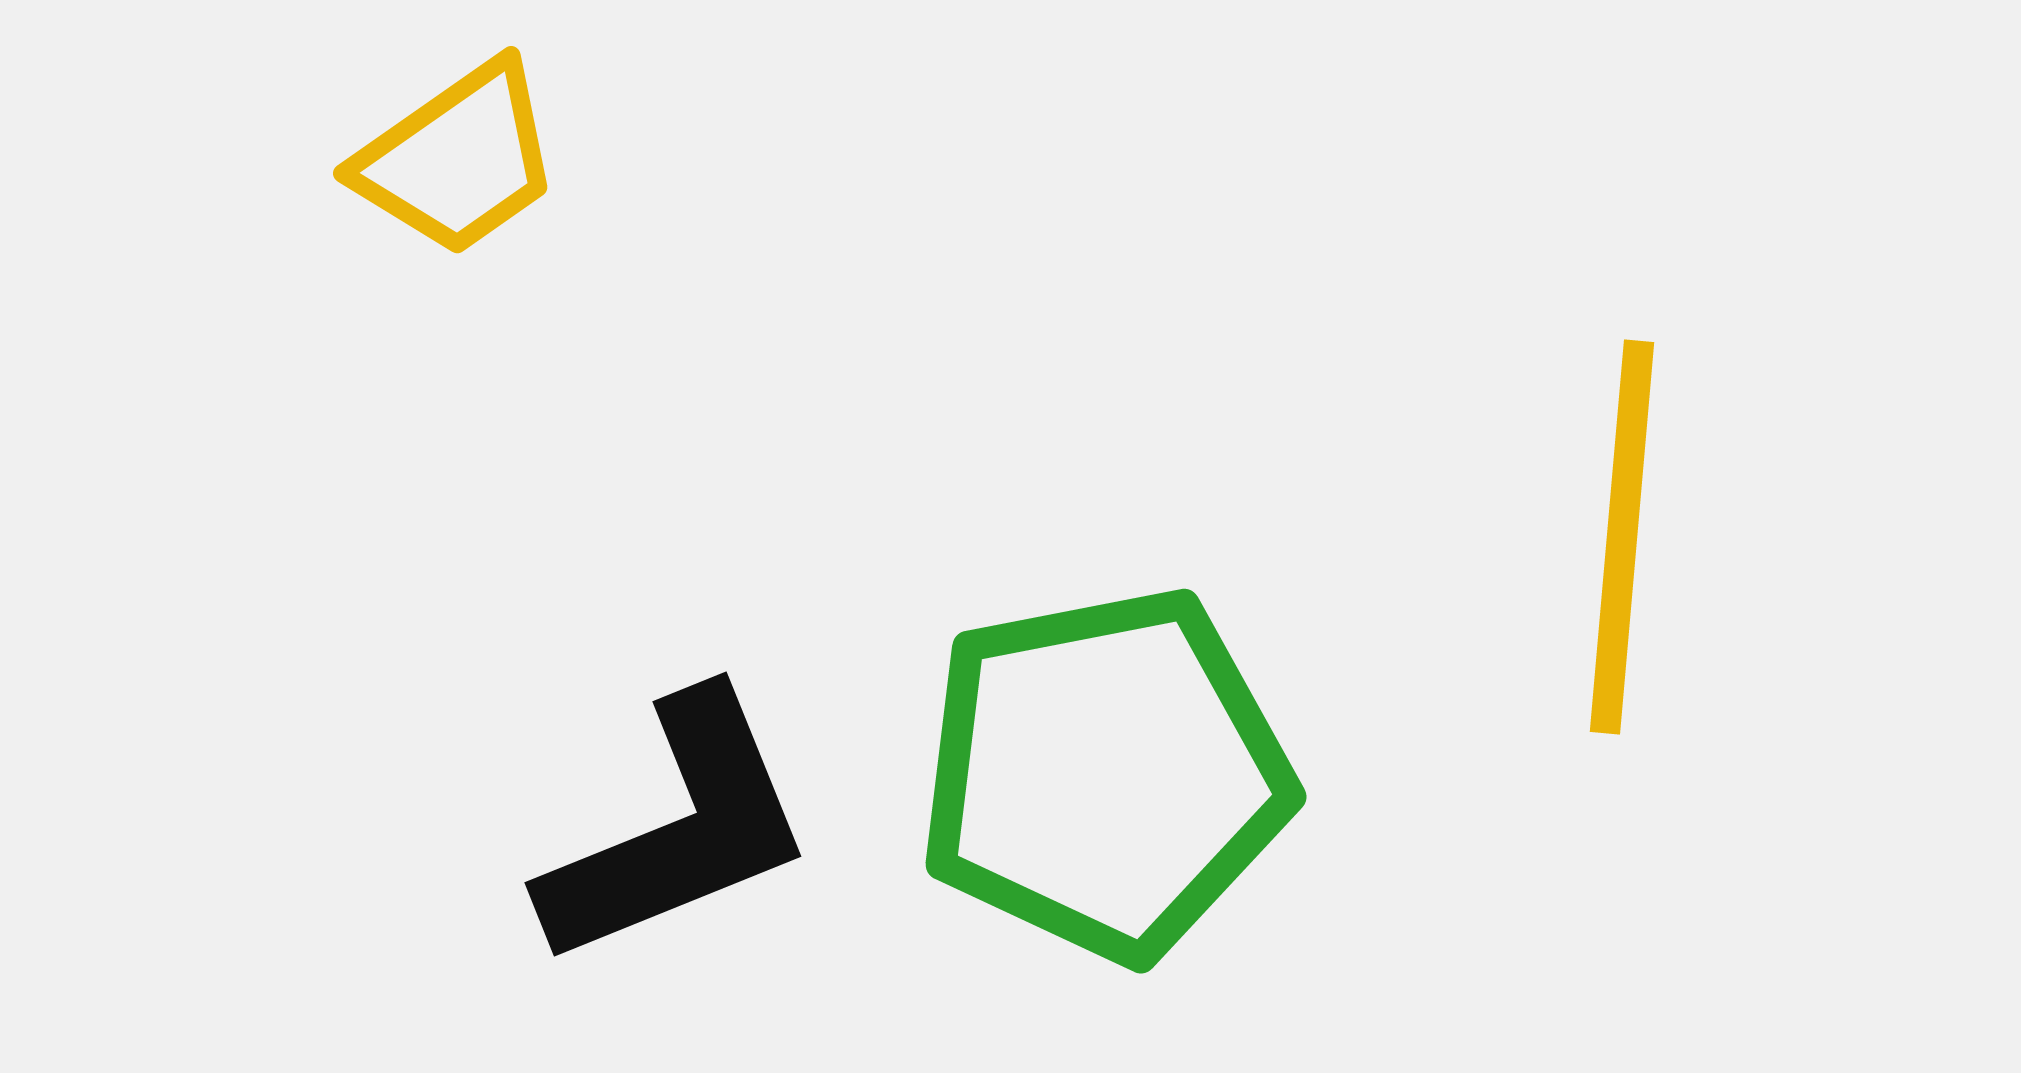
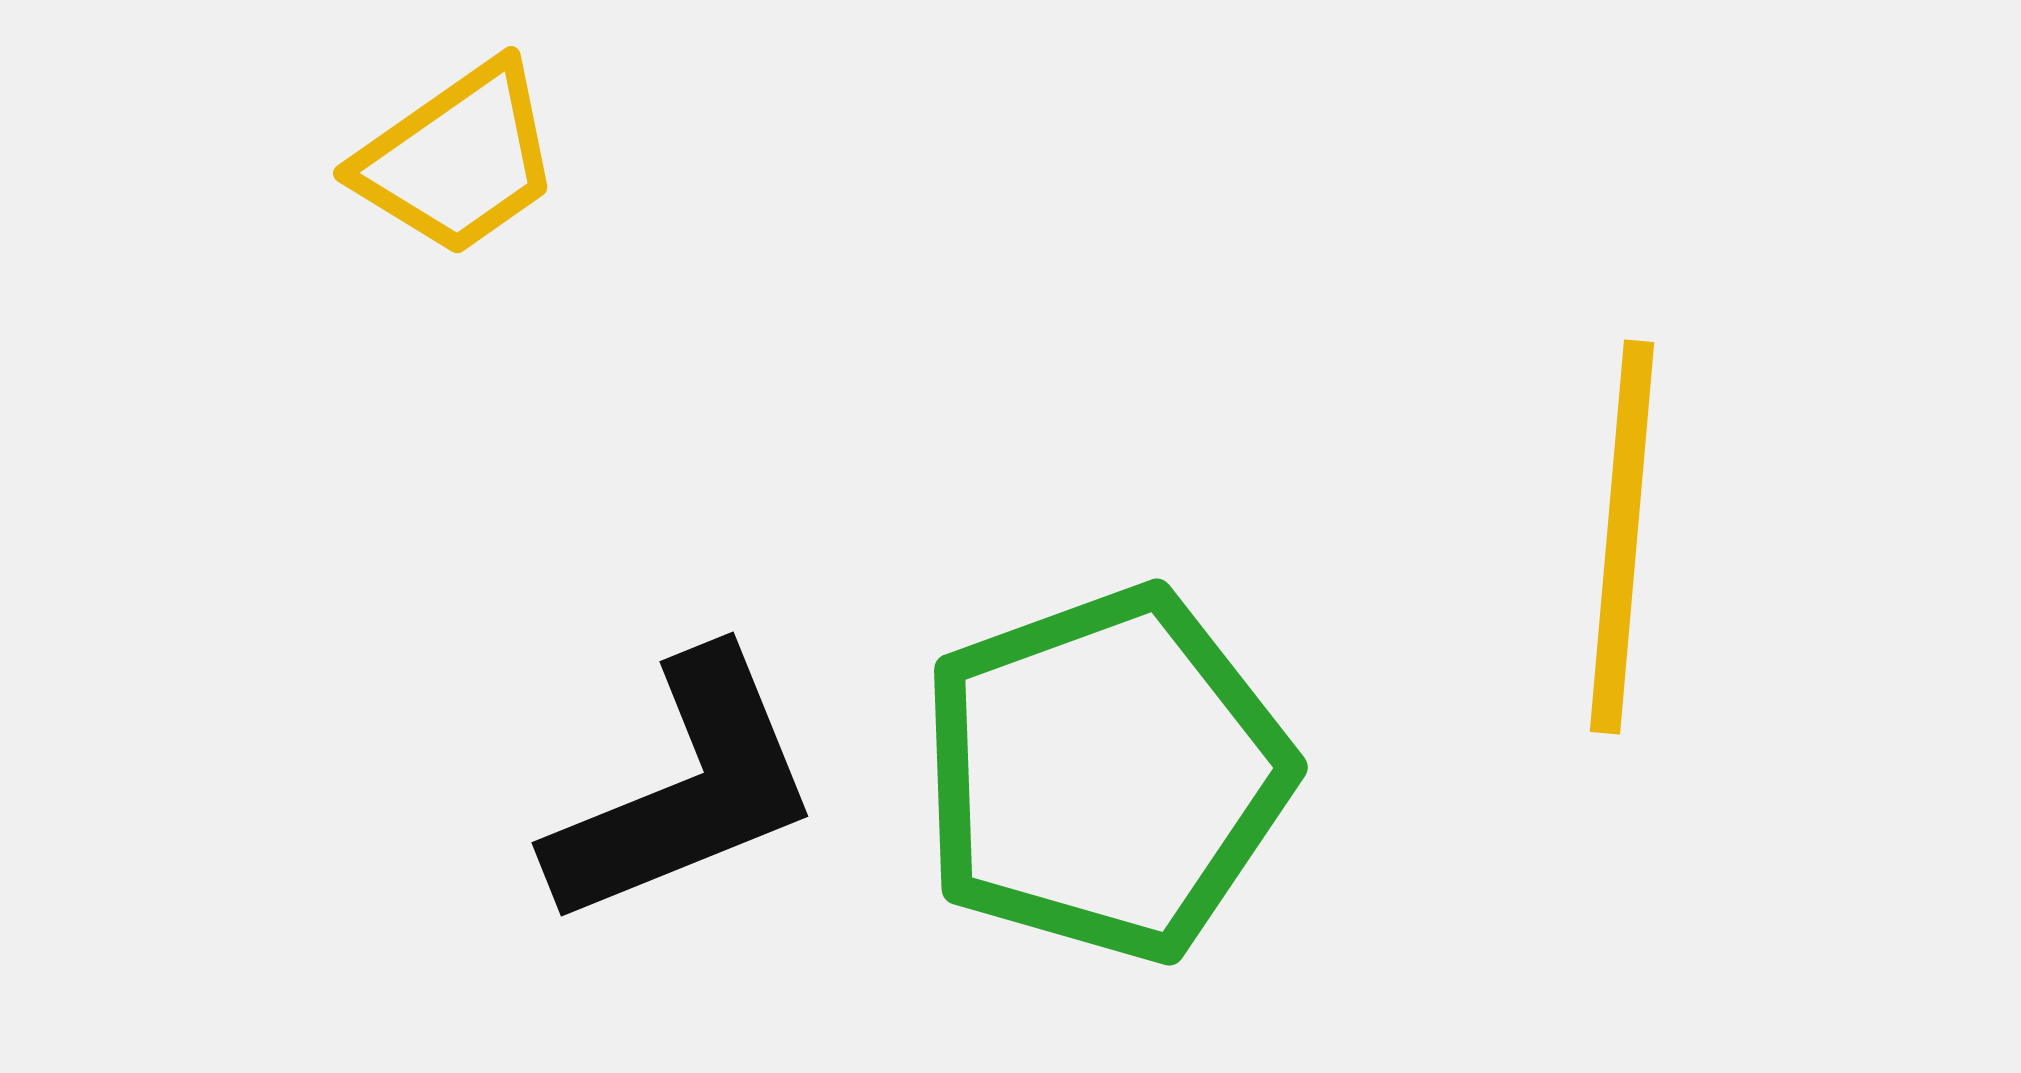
green pentagon: rotated 9 degrees counterclockwise
black L-shape: moved 7 px right, 40 px up
